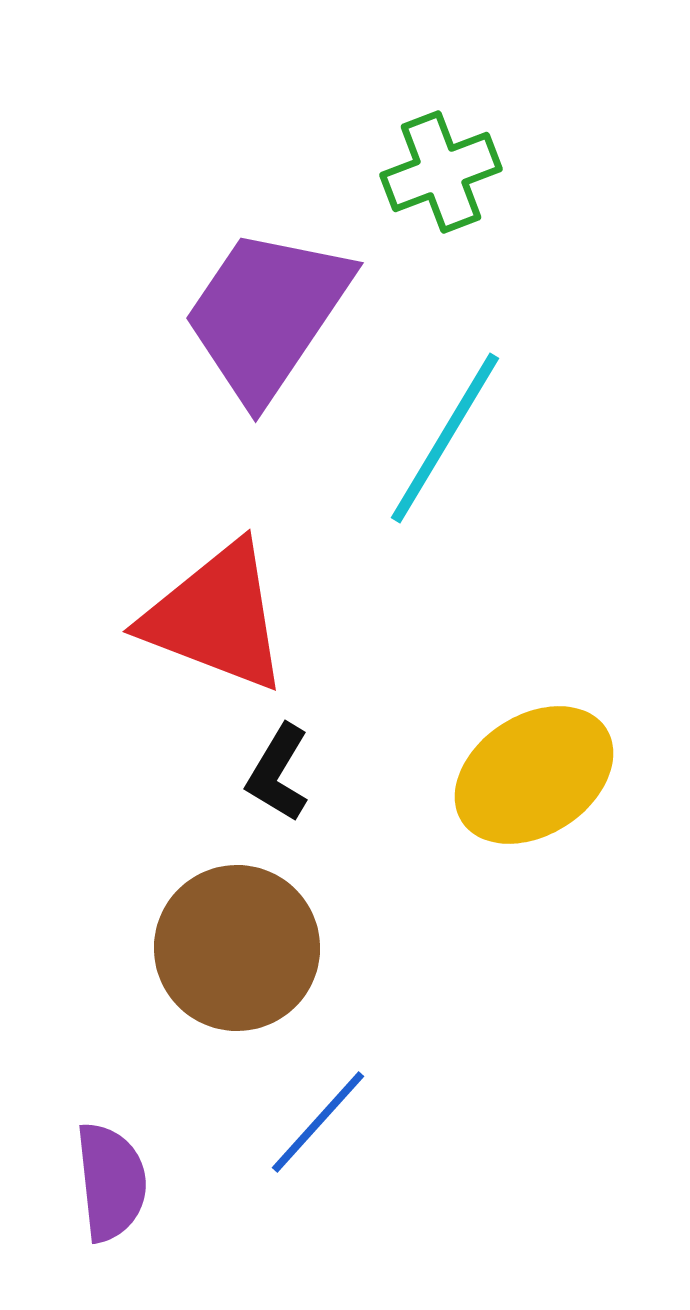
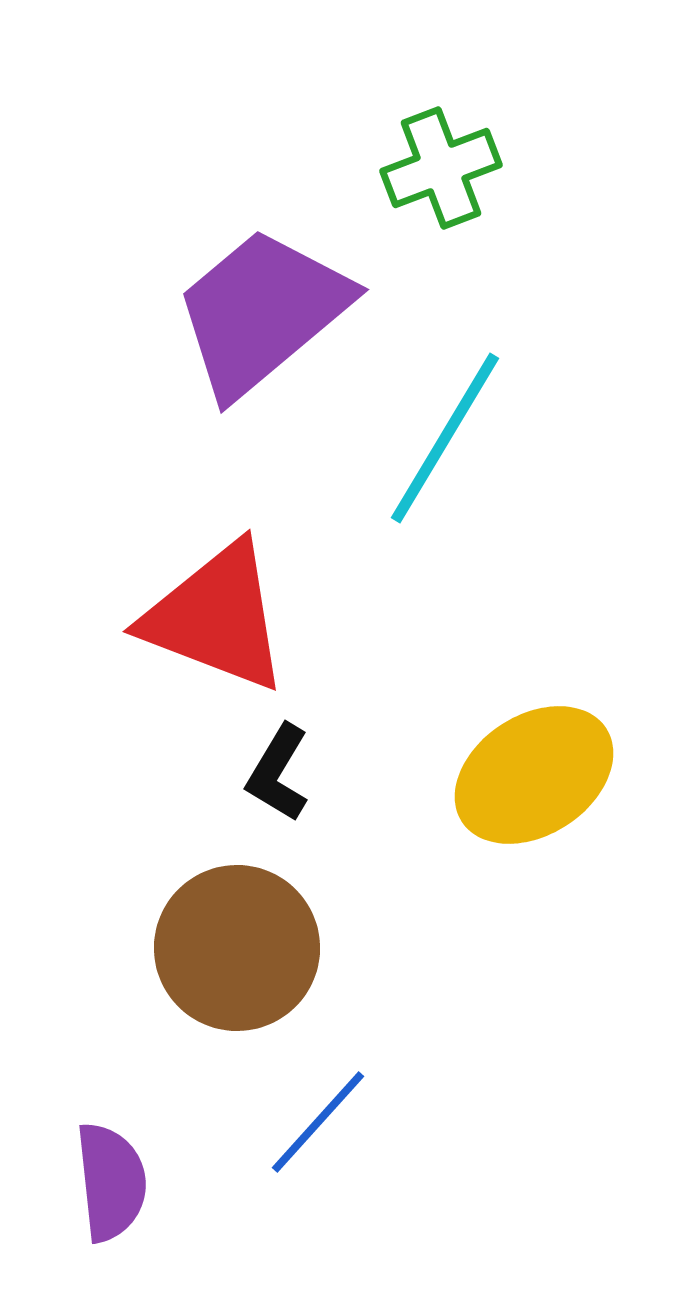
green cross: moved 4 px up
purple trapezoid: moved 5 px left, 2 px up; rotated 16 degrees clockwise
